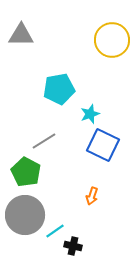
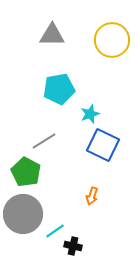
gray triangle: moved 31 px right
gray circle: moved 2 px left, 1 px up
